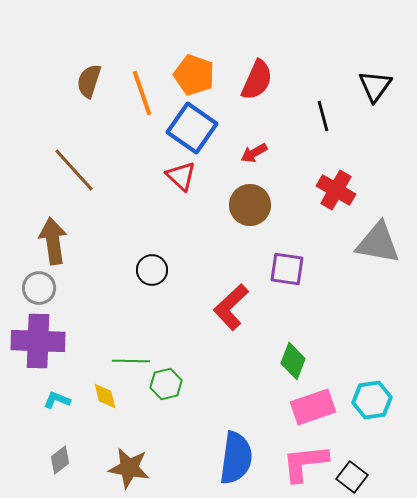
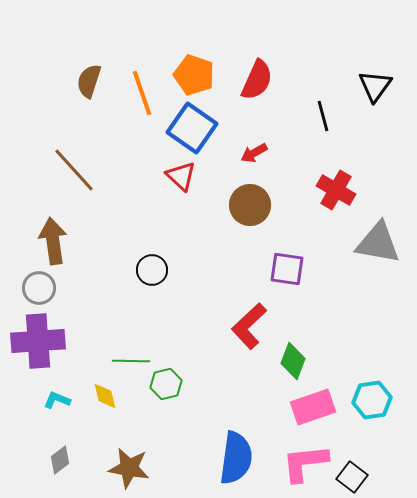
red L-shape: moved 18 px right, 19 px down
purple cross: rotated 6 degrees counterclockwise
